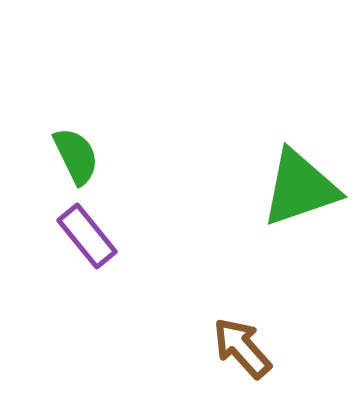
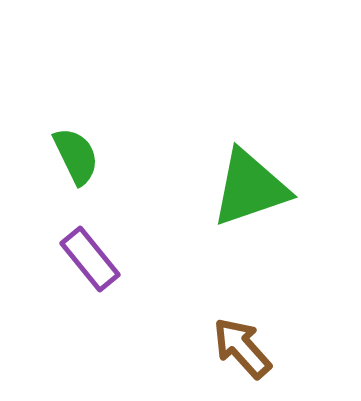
green triangle: moved 50 px left
purple rectangle: moved 3 px right, 23 px down
